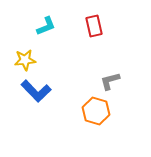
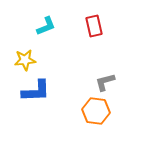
gray L-shape: moved 5 px left, 1 px down
blue L-shape: rotated 48 degrees counterclockwise
orange hexagon: rotated 8 degrees counterclockwise
